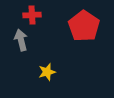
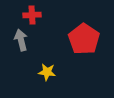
red pentagon: moved 13 px down
yellow star: rotated 24 degrees clockwise
